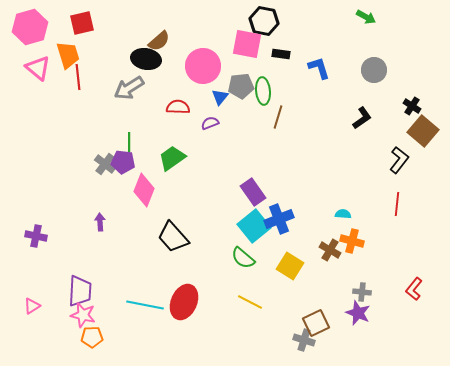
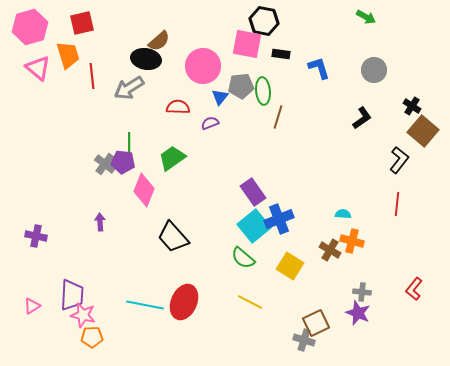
red line at (78, 77): moved 14 px right, 1 px up
purple trapezoid at (80, 291): moved 8 px left, 4 px down
